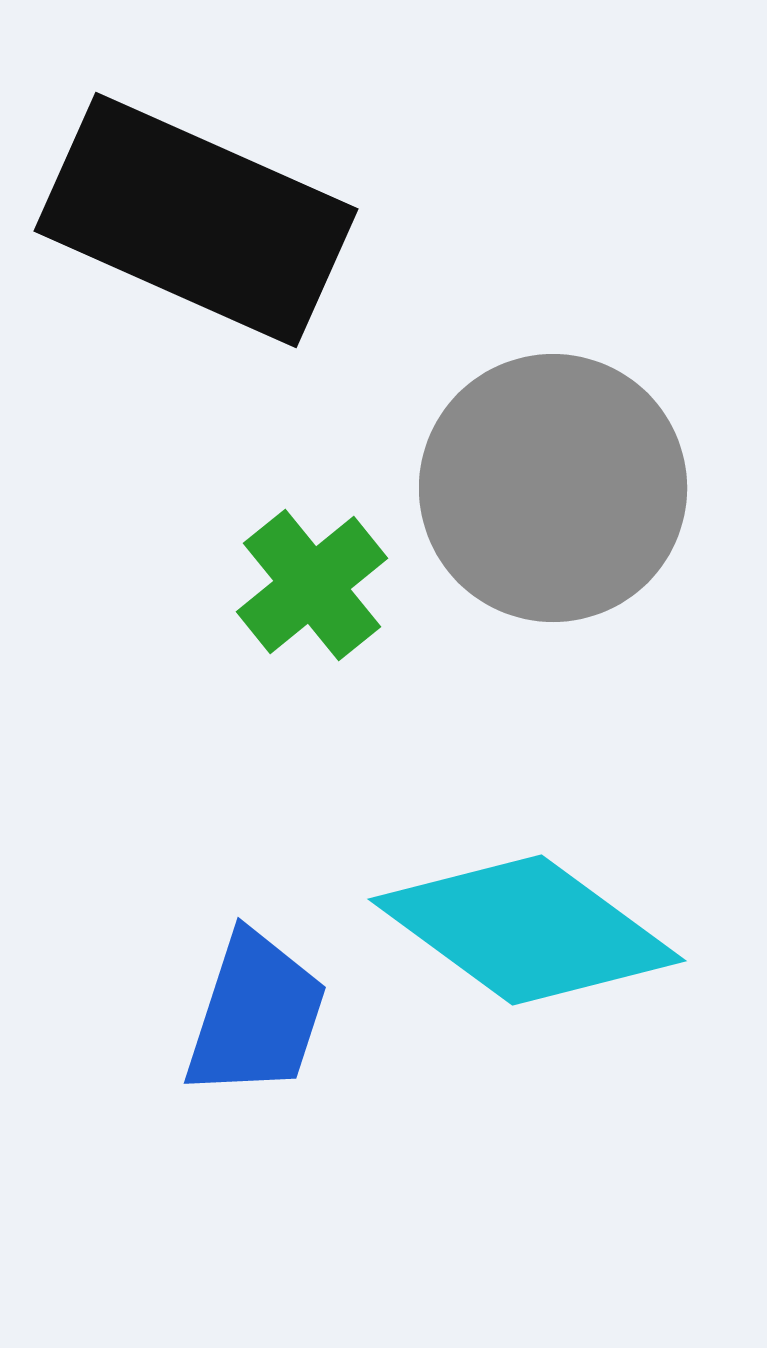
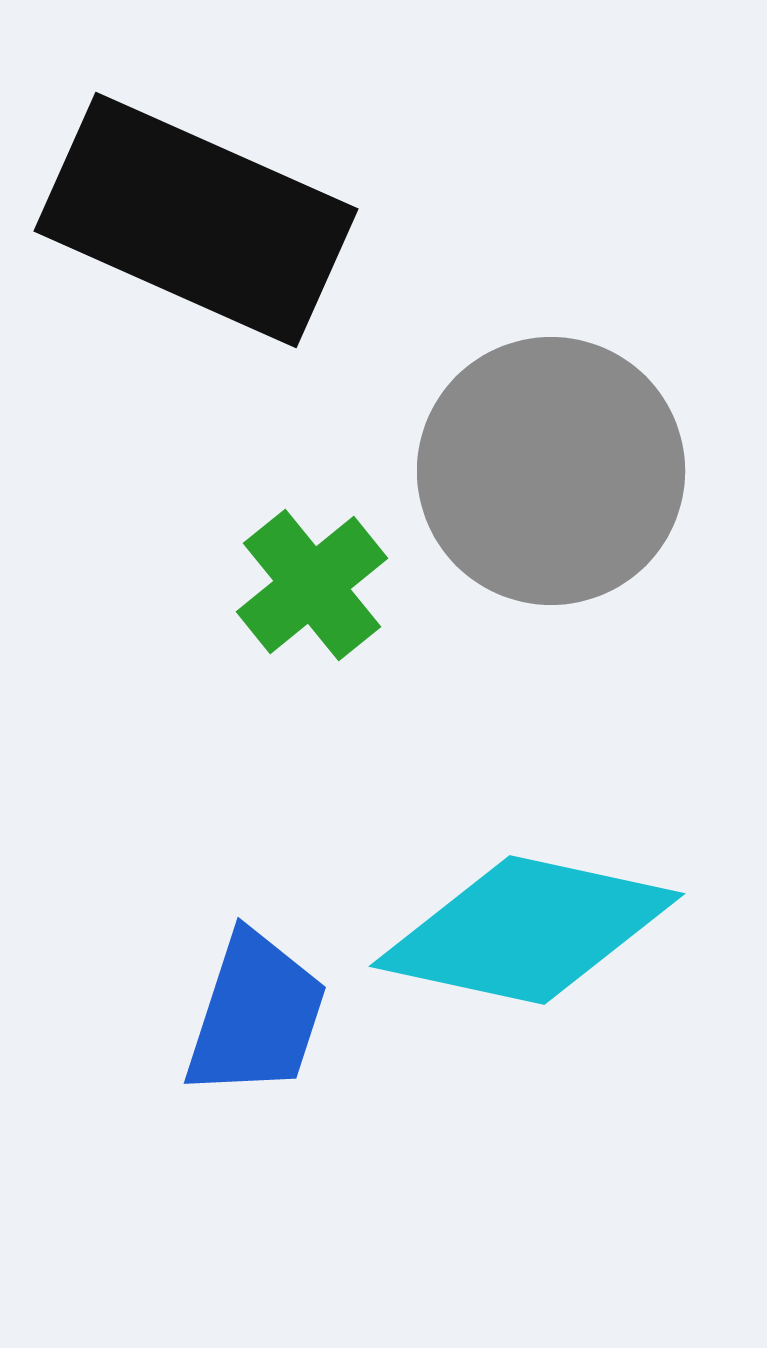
gray circle: moved 2 px left, 17 px up
cyan diamond: rotated 24 degrees counterclockwise
